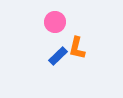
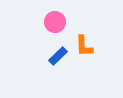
orange L-shape: moved 7 px right, 2 px up; rotated 15 degrees counterclockwise
